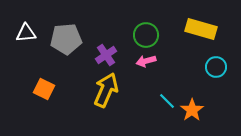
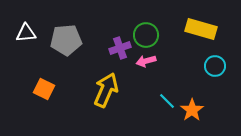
gray pentagon: moved 1 px down
purple cross: moved 14 px right, 7 px up; rotated 15 degrees clockwise
cyan circle: moved 1 px left, 1 px up
